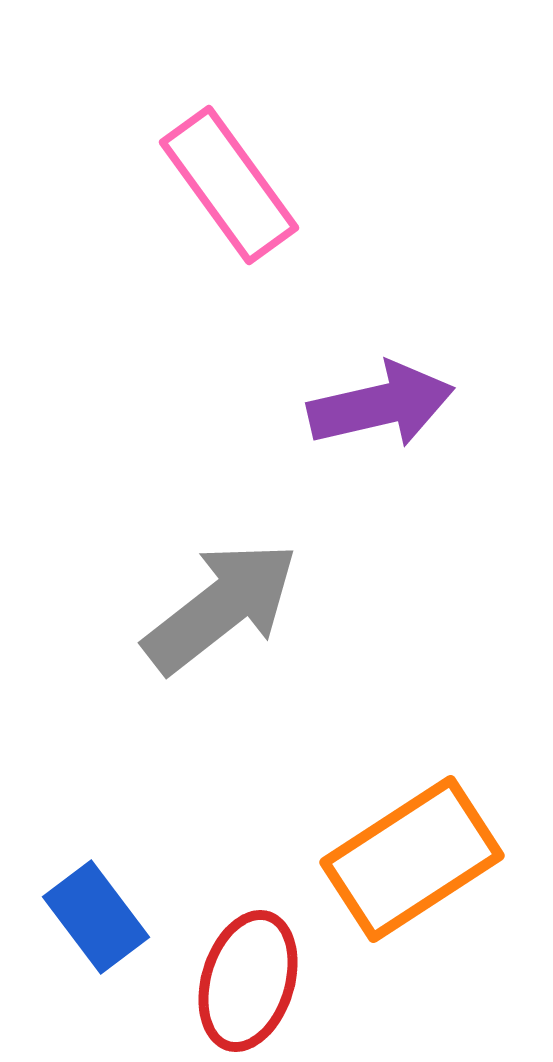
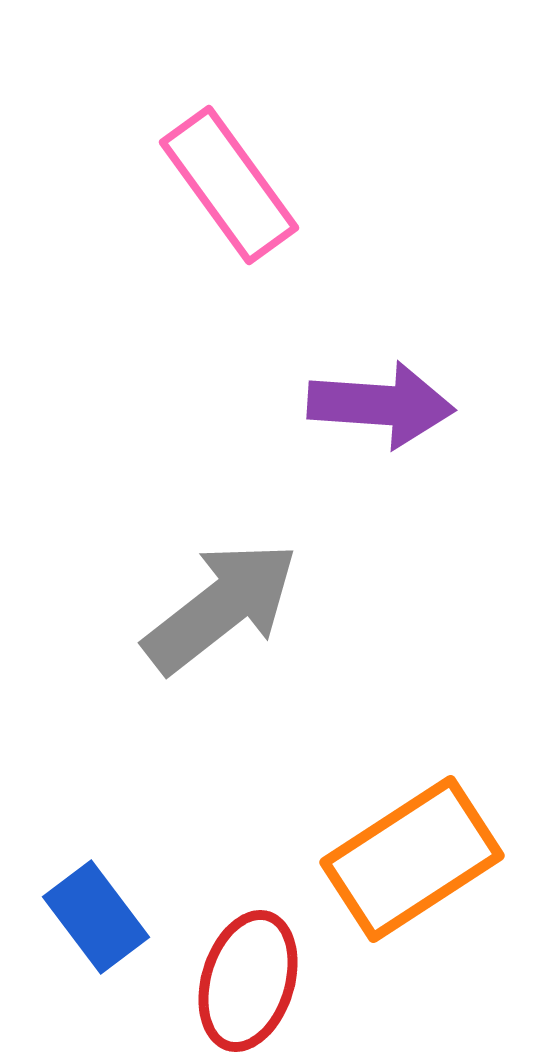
purple arrow: rotated 17 degrees clockwise
